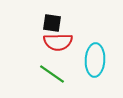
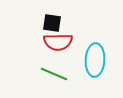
green line: moved 2 px right; rotated 12 degrees counterclockwise
